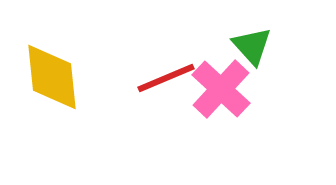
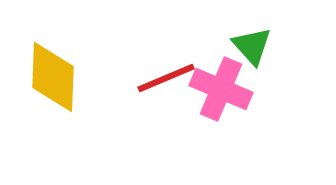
yellow diamond: moved 1 px right; rotated 8 degrees clockwise
pink cross: rotated 20 degrees counterclockwise
